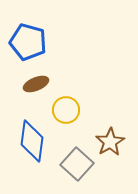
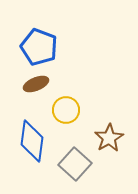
blue pentagon: moved 11 px right, 5 px down; rotated 6 degrees clockwise
brown star: moved 1 px left, 4 px up
gray square: moved 2 px left
